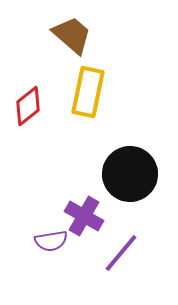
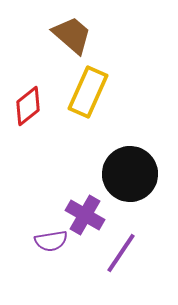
yellow rectangle: rotated 12 degrees clockwise
purple cross: moved 1 px right, 1 px up
purple line: rotated 6 degrees counterclockwise
